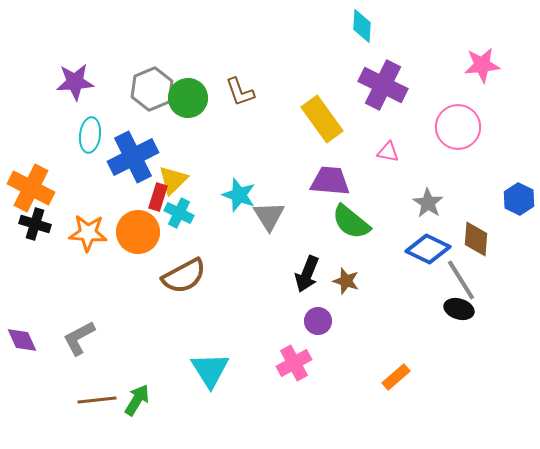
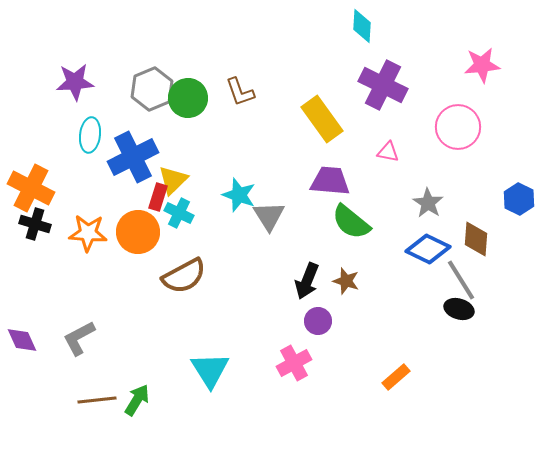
black arrow: moved 7 px down
